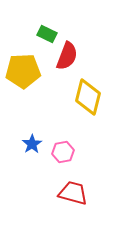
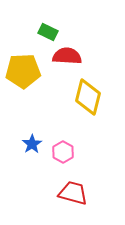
green rectangle: moved 1 px right, 2 px up
red semicircle: rotated 108 degrees counterclockwise
pink hexagon: rotated 20 degrees counterclockwise
